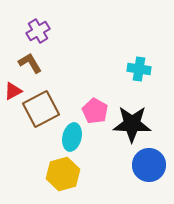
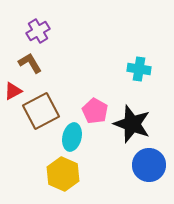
brown square: moved 2 px down
black star: rotated 18 degrees clockwise
yellow hexagon: rotated 20 degrees counterclockwise
